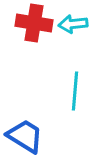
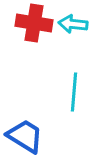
cyan arrow: rotated 12 degrees clockwise
cyan line: moved 1 px left, 1 px down
